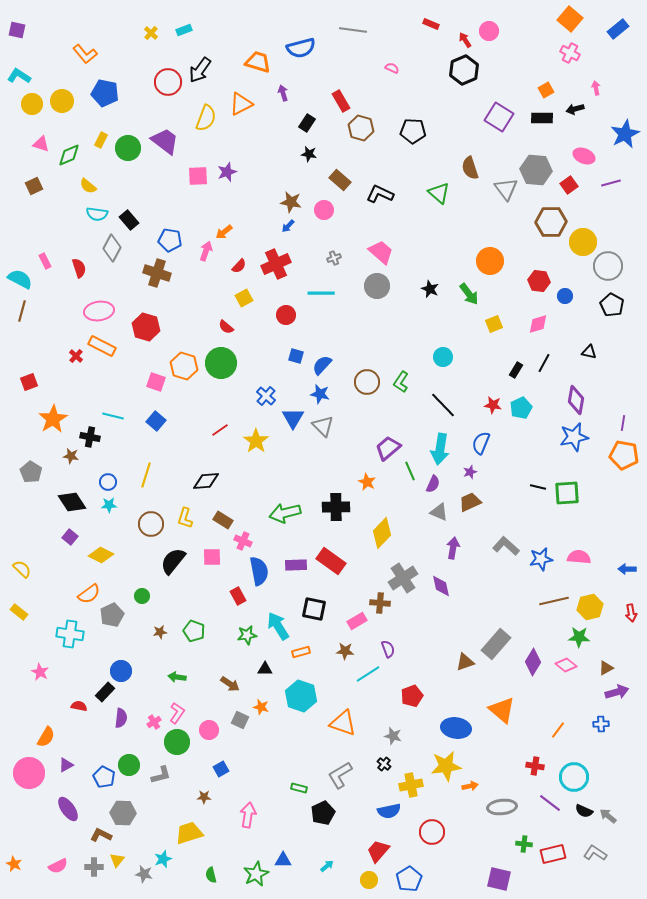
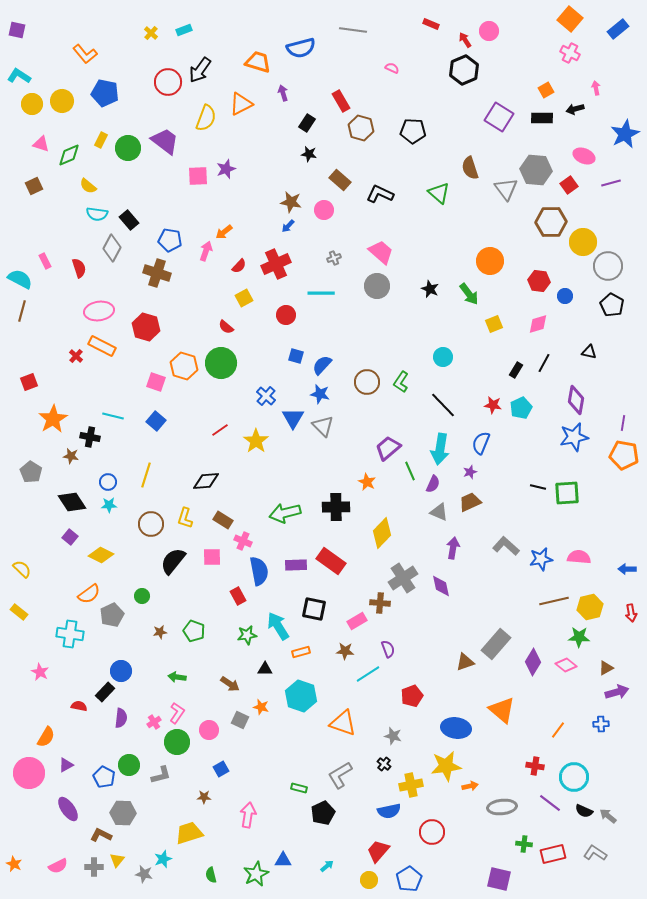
purple star at (227, 172): moved 1 px left, 3 px up
